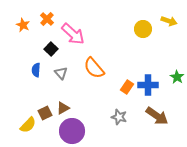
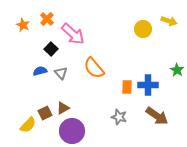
blue semicircle: moved 4 px right, 1 px down; rotated 72 degrees clockwise
green star: moved 7 px up
orange rectangle: rotated 32 degrees counterclockwise
